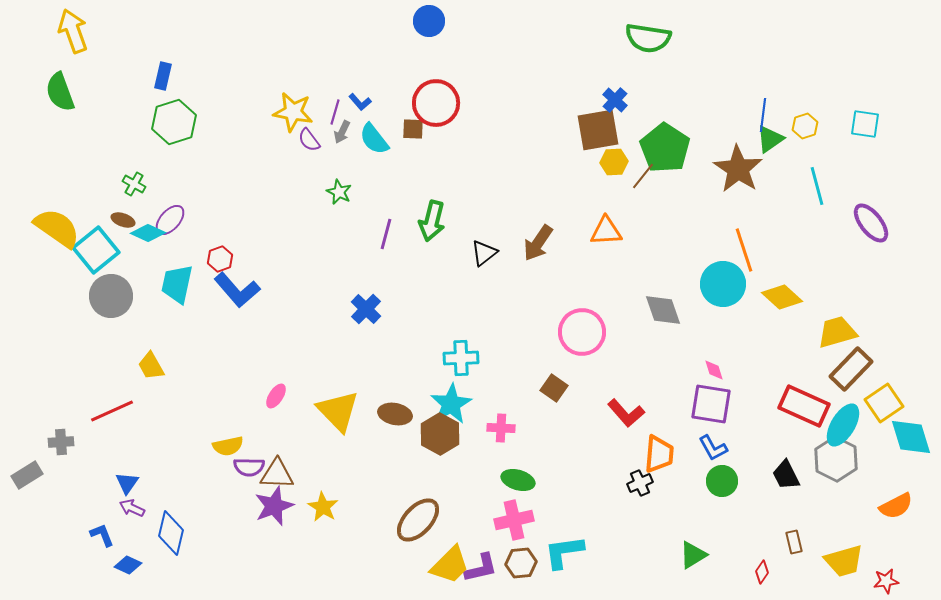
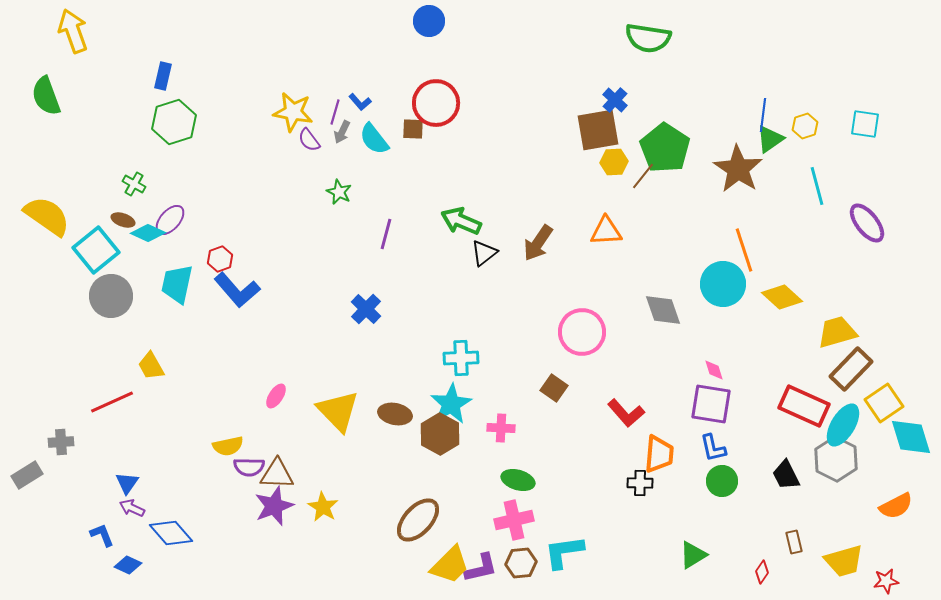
green semicircle at (60, 92): moved 14 px left, 4 px down
green arrow at (432, 221): moved 29 px right; rotated 99 degrees clockwise
purple ellipse at (871, 223): moved 4 px left
yellow semicircle at (57, 228): moved 10 px left, 12 px up
red line at (112, 411): moved 9 px up
blue L-shape at (713, 448): rotated 16 degrees clockwise
black cross at (640, 483): rotated 25 degrees clockwise
blue diamond at (171, 533): rotated 54 degrees counterclockwise
